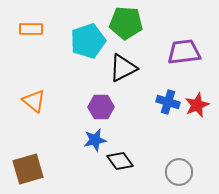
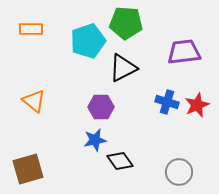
blue cross: moved 1 px left
